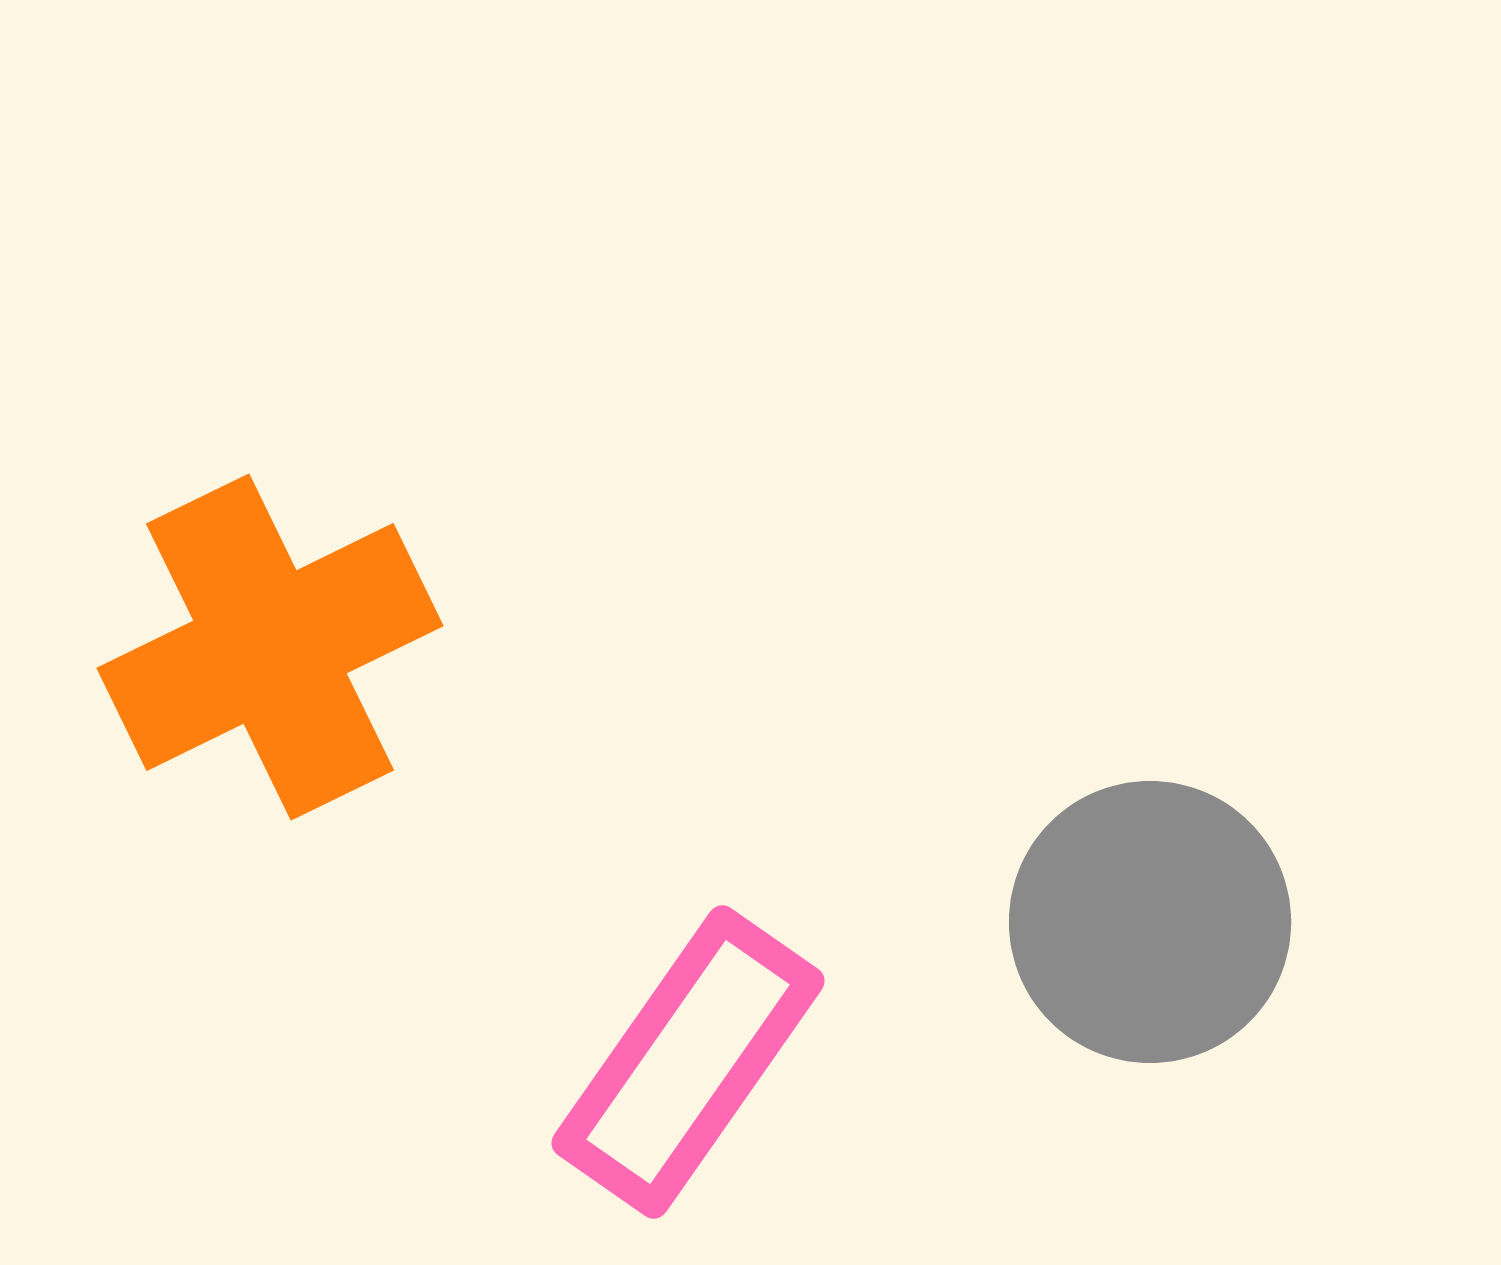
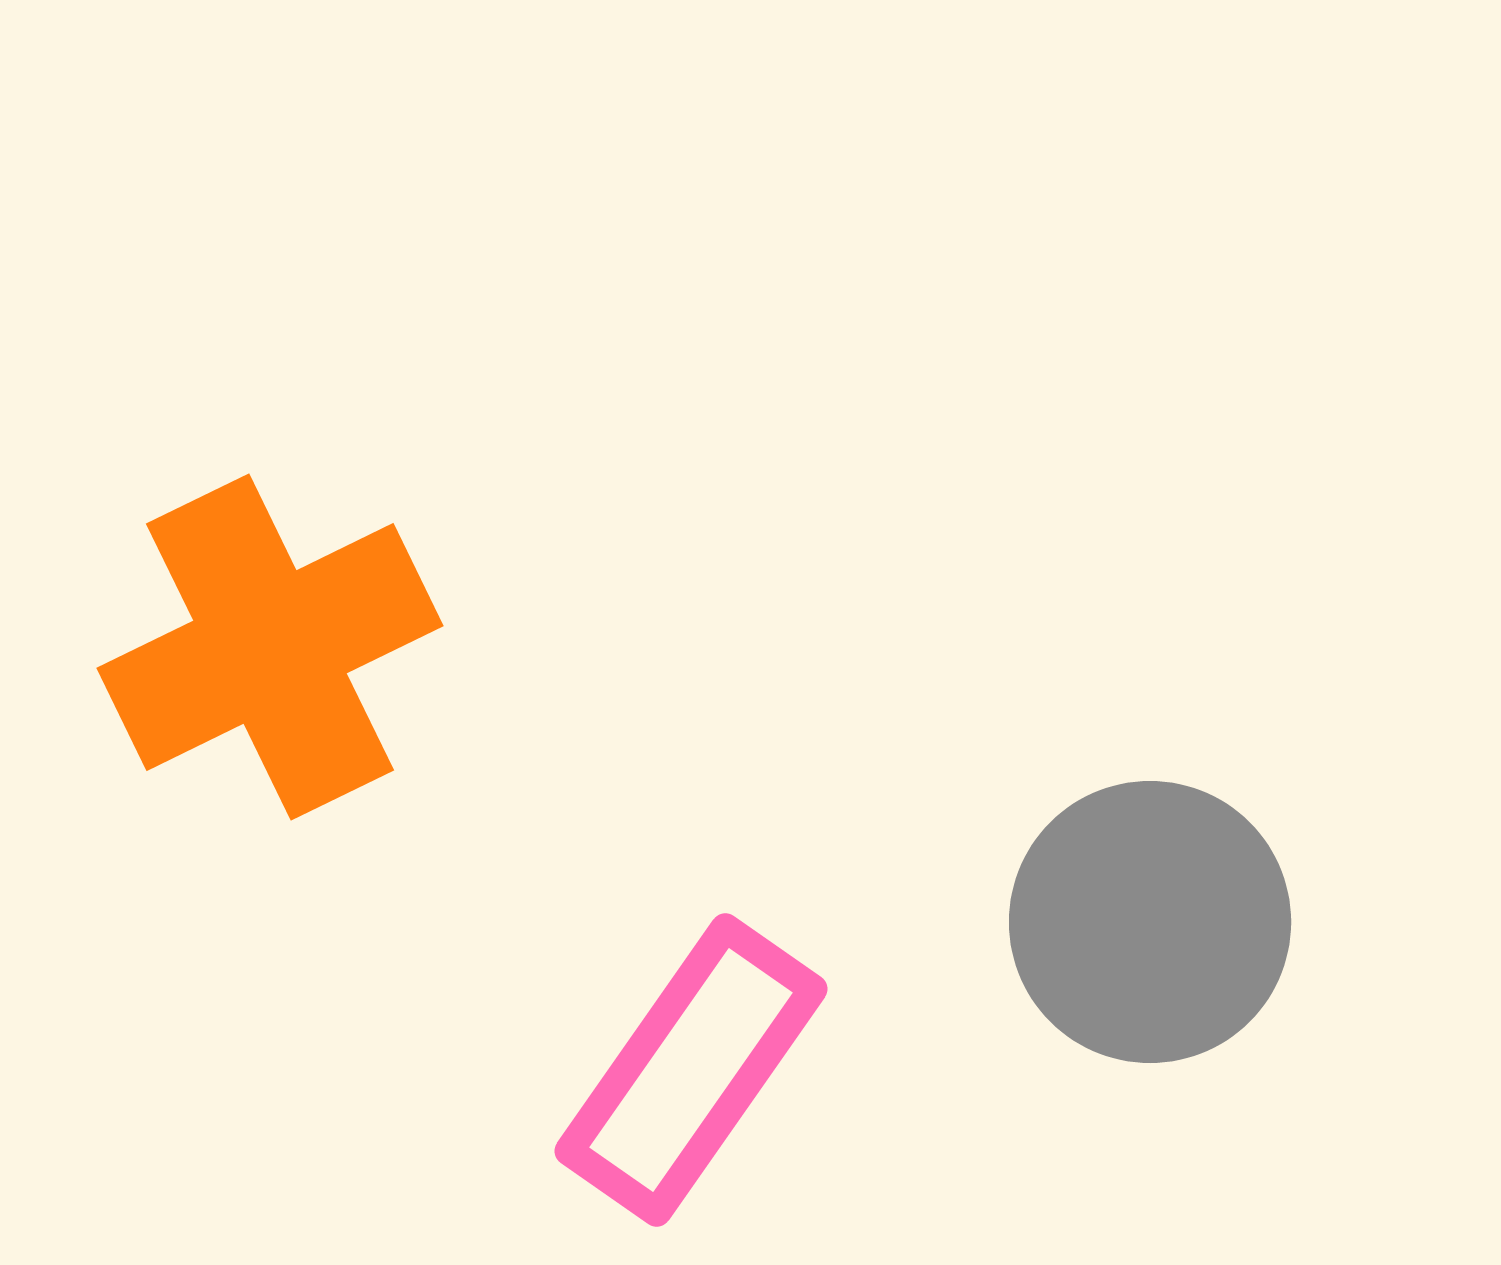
pink rectangle: moved 3 px right, 8 px down
